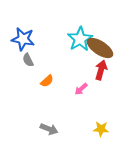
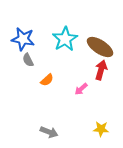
cyan star: moved 15 px left
brown ellipse: moved 1 px up
orange semicircle: moved 1 px up
gray arrow: moved 3 px down
